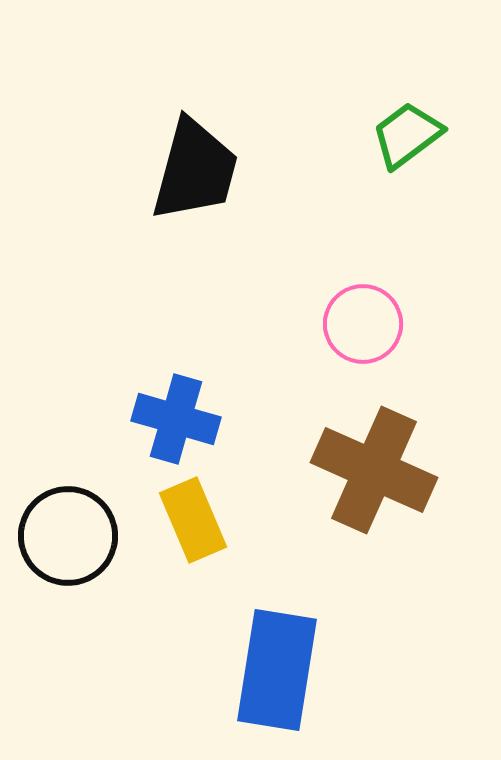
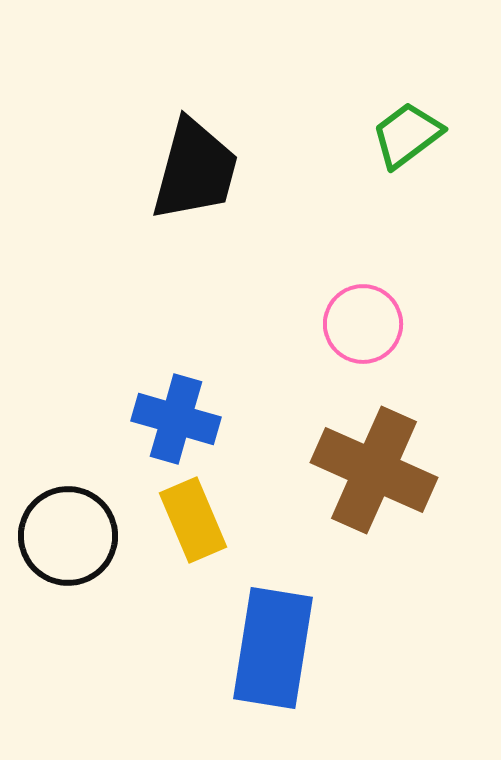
blue rectangle: moved 4 px left, 22 px up
